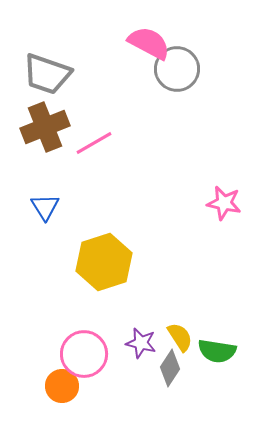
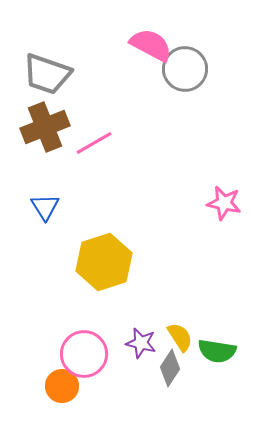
pink semicircle: moved 2 px right, 2 px down
gray circle: moved 8 px right
